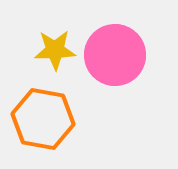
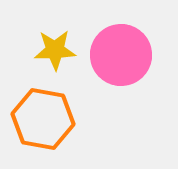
pink circle: moved 6 px right
